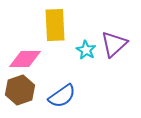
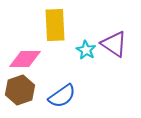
purple triangle: rotated 44 degrees counterclockwise
